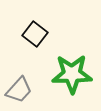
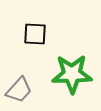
black square: rotated 35 degrees counterclockwise
